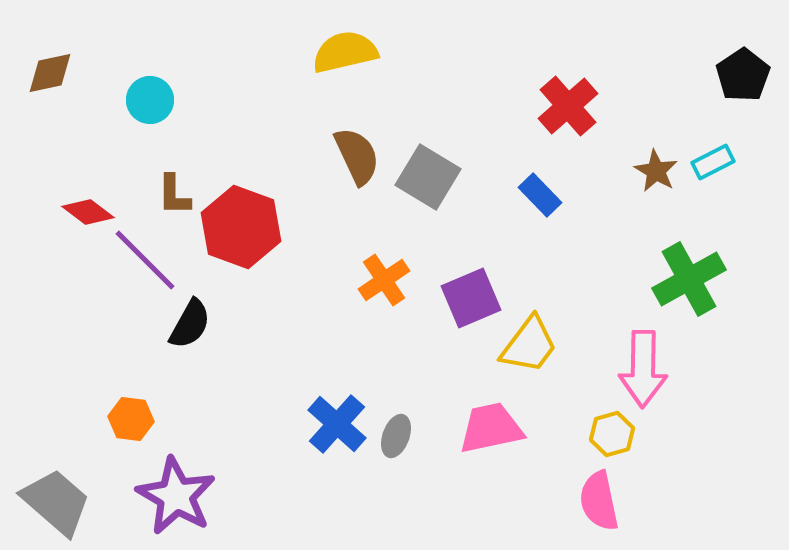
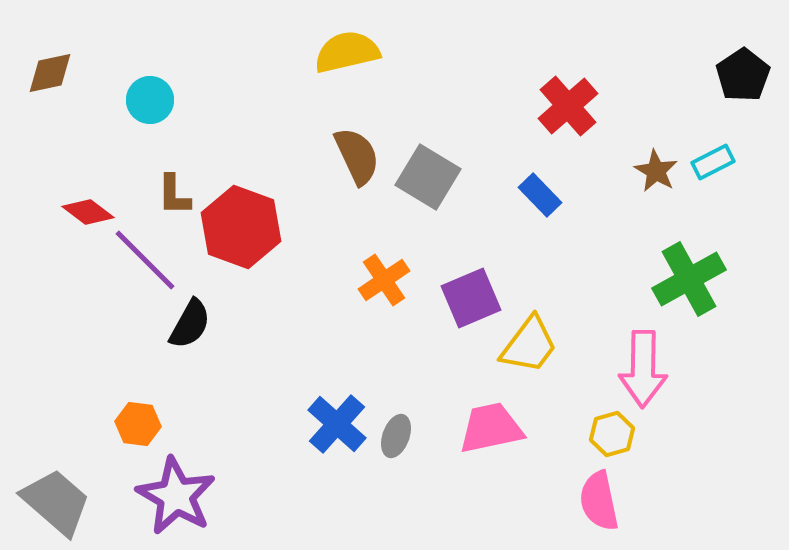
yellow semicircle: moved 2 px right
orange hexagon: moved 7 px right, 5 px down
